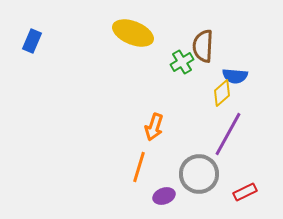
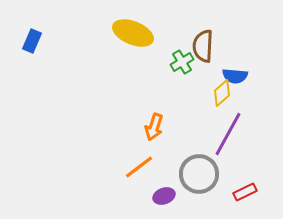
orange line: rotated 36 degrees clockwise
